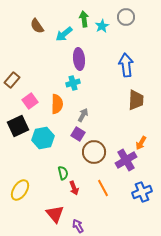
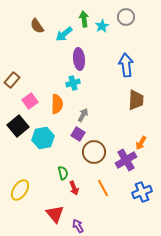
black square: rotated 15 degrees counterclockwise
